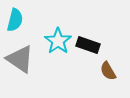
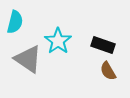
cyan semicircle: moved 2 px down
black rectangle: moved 15 px right
gray triangle: moved 8 px right
